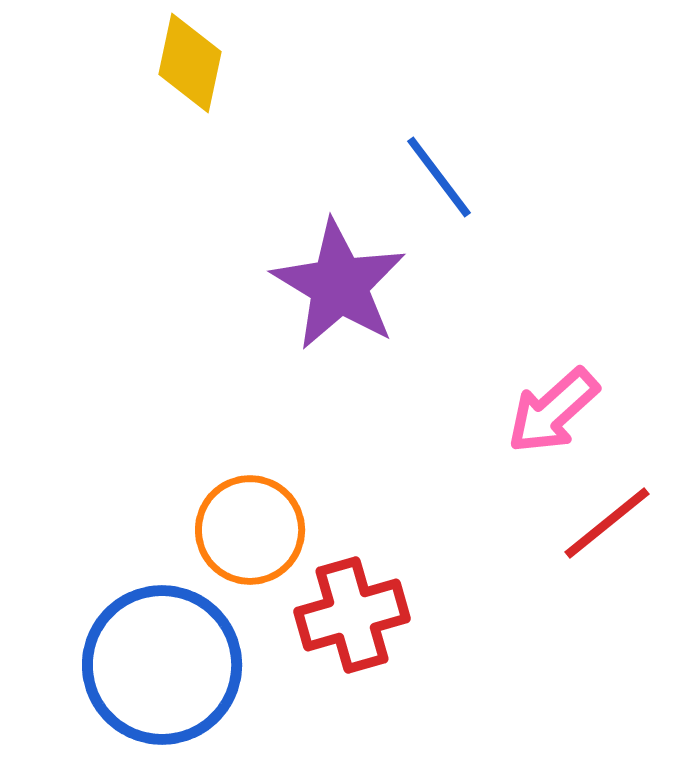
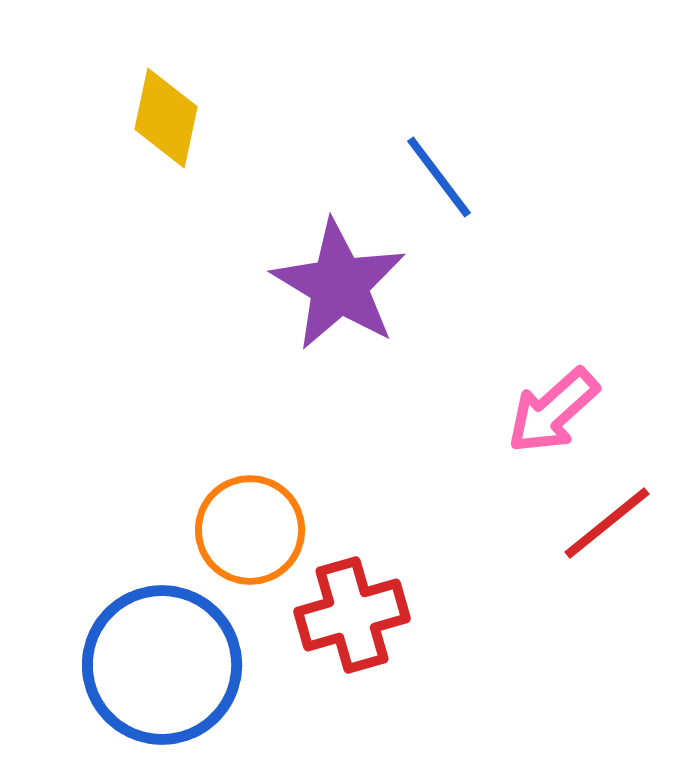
yellow diamond: moved 24 px left, 55 px down
